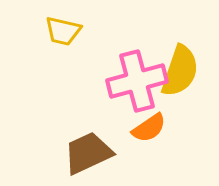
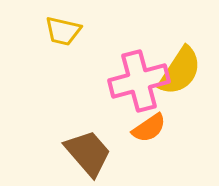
yellow semicircle: rotated 14 degrees clockwise
pink cross: moved 2 px right
brown trapezoid: rotated 74 degrees clockwise
